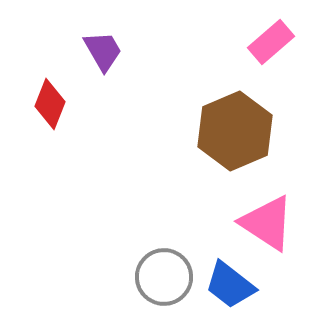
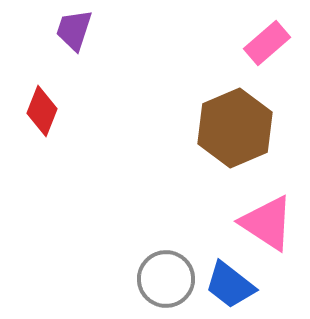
pink rectangle: moved 4 px left, 1 px down
purple trapezoid: moved 29 px left, 21 px up; rotated 132 degrees counterclockwise
red diamond: moved 8 px left, 7 px down
brown hexagon: moved 3 px up
gray circle: moved 2 px right, 2 px down
